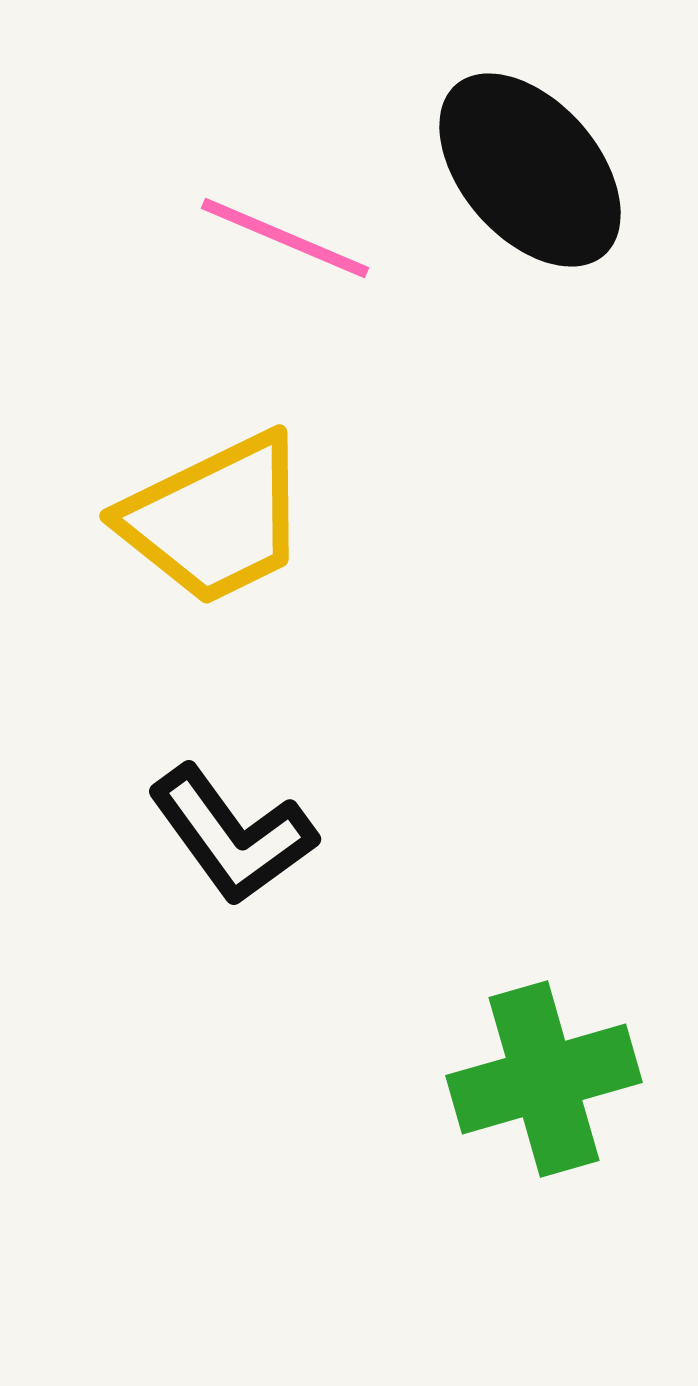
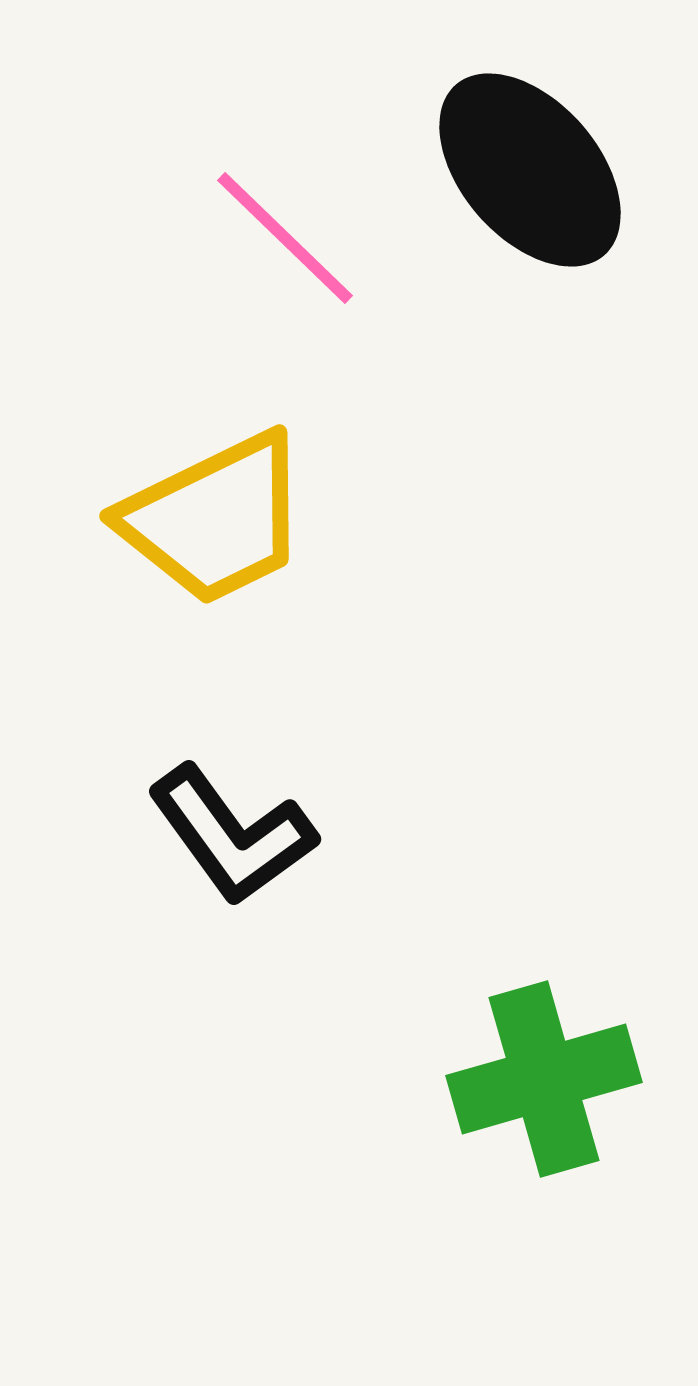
pink line: rotated 21 degrees clockwise
